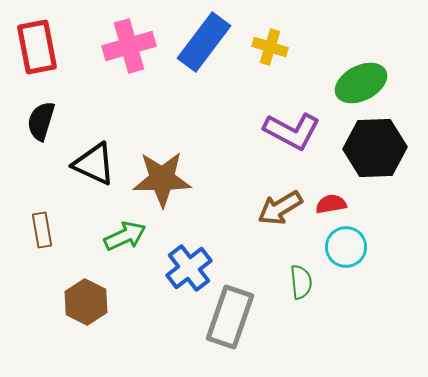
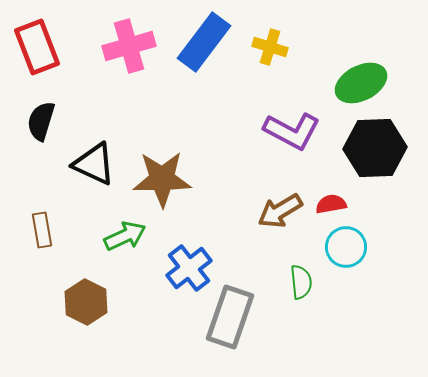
red rectangle: rotated 10 degrees counterclockwise
brown arrow: moved 3 px down
